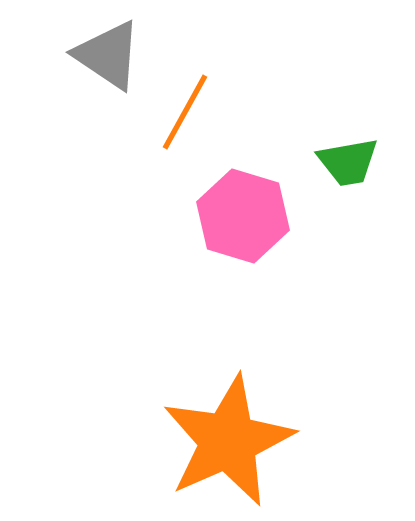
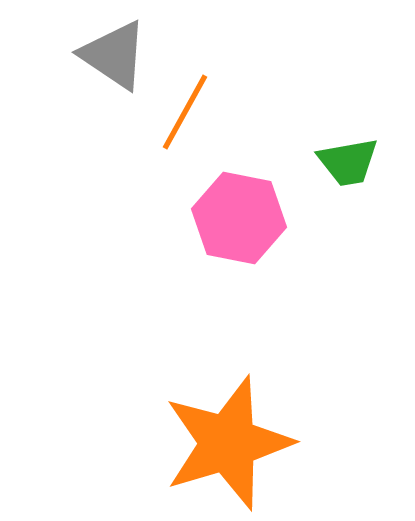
gray triangle: moved 6 px right
pink hexagon: moved 4 px left, 2 px down; rotated 6 degrees counterclockwise
orange star: moved 2 px down; rotated 7 degrees clockwise
